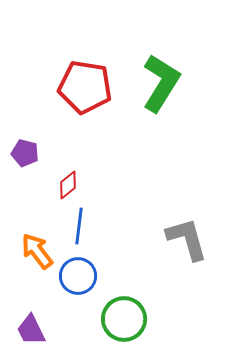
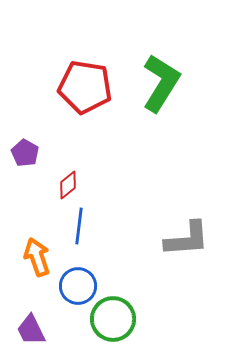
purple pentagon: rotated 16 degrees clockwise
gray L-shape: rotated 102 degrees clockwise
orange arrow: moved 6 px down; rotated 18 degrees clockwise
blue circle: moved 10 px down
green circle: moved 11 px left
